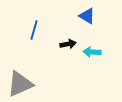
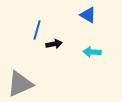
blue triangle: moved 1 px right, 1 px up
blue line: moved 3 px right
black arrow: moved 14 px left
